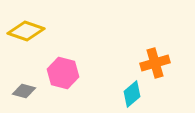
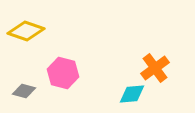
orange cross: moved 5 px down; rotated 20 degrees counterclockwise
cyan diamond: rotated 36 degrees clockwise
